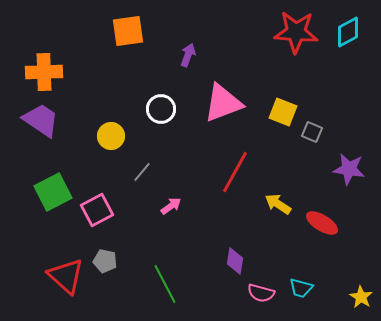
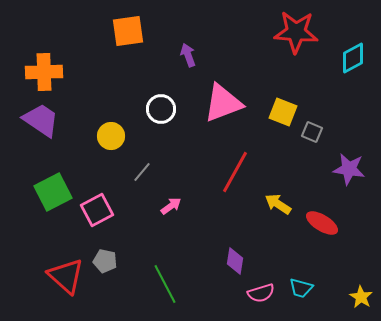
cyan diamond: moved 5 px right, 26 px down
purple arrow: rotated 40 degrees counterclockwise
pink semicircle: rotated 32 degrees counterclockwise
